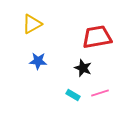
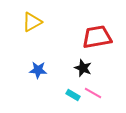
yellow triangle: moved 2 px up
blue star: moved 9 px down
pink line: moved 7 px left; rotated 48 degrees clockwise
